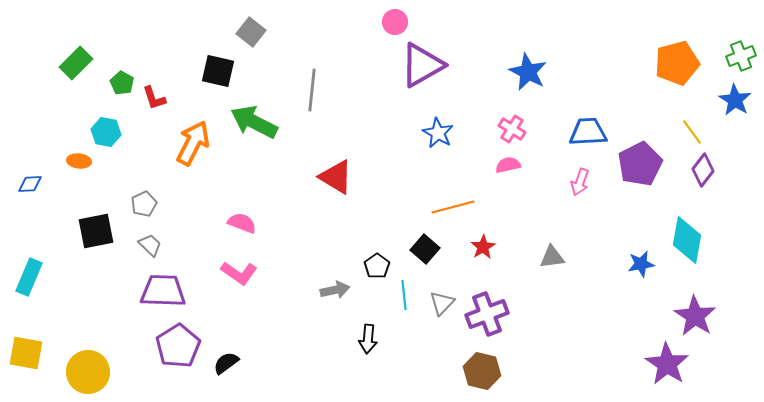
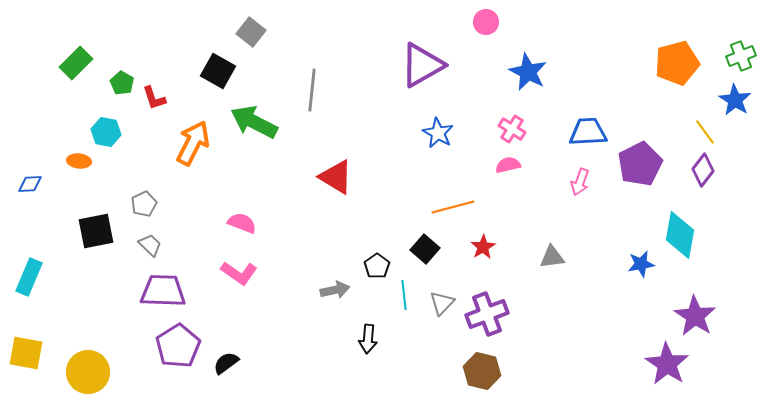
pink circle at (395, 22): moved 91 px right
black square at (218, 71): rotated 16 degrees clockwise
yellow line at (692, 132): moved 13 px right
cyan diamond at (687, 240): moved 7 px left, 5 px up
